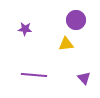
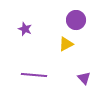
purple star: rotated 16 degrees clockwise
yellow triangle: rotated 21 degrees counterclockwise
